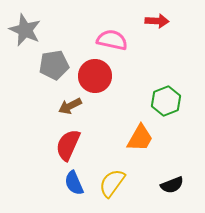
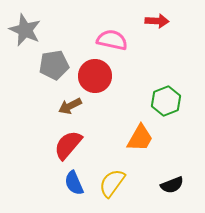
red semicircle: rotated 16 degrees clockwise
